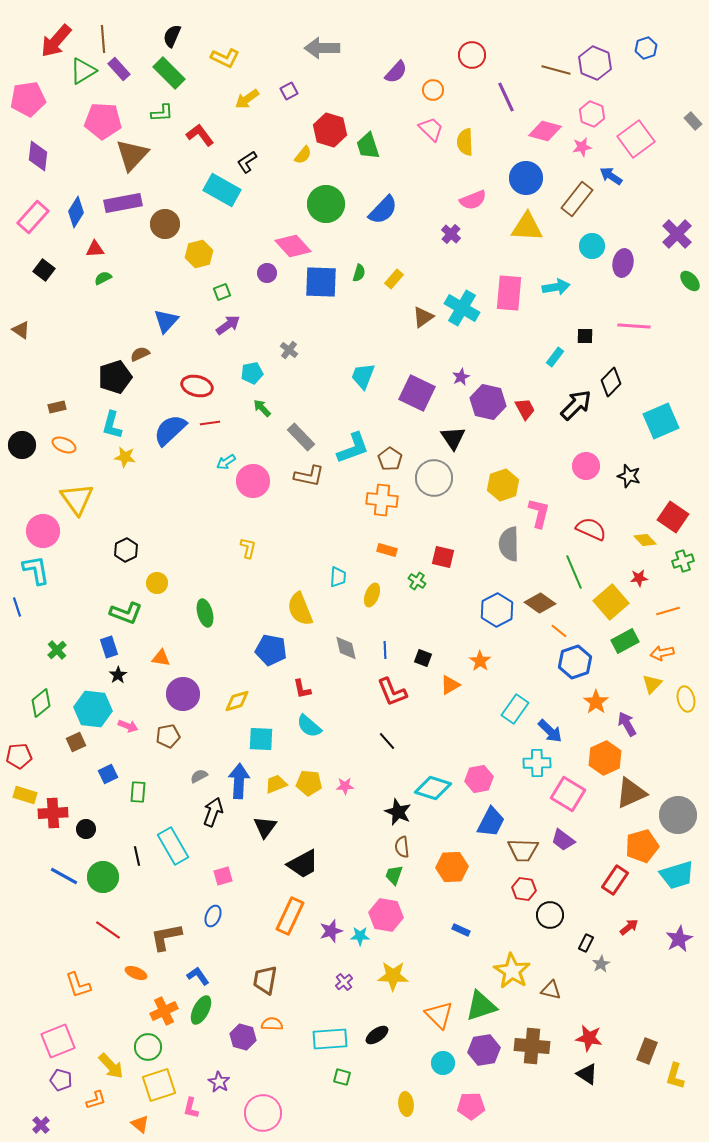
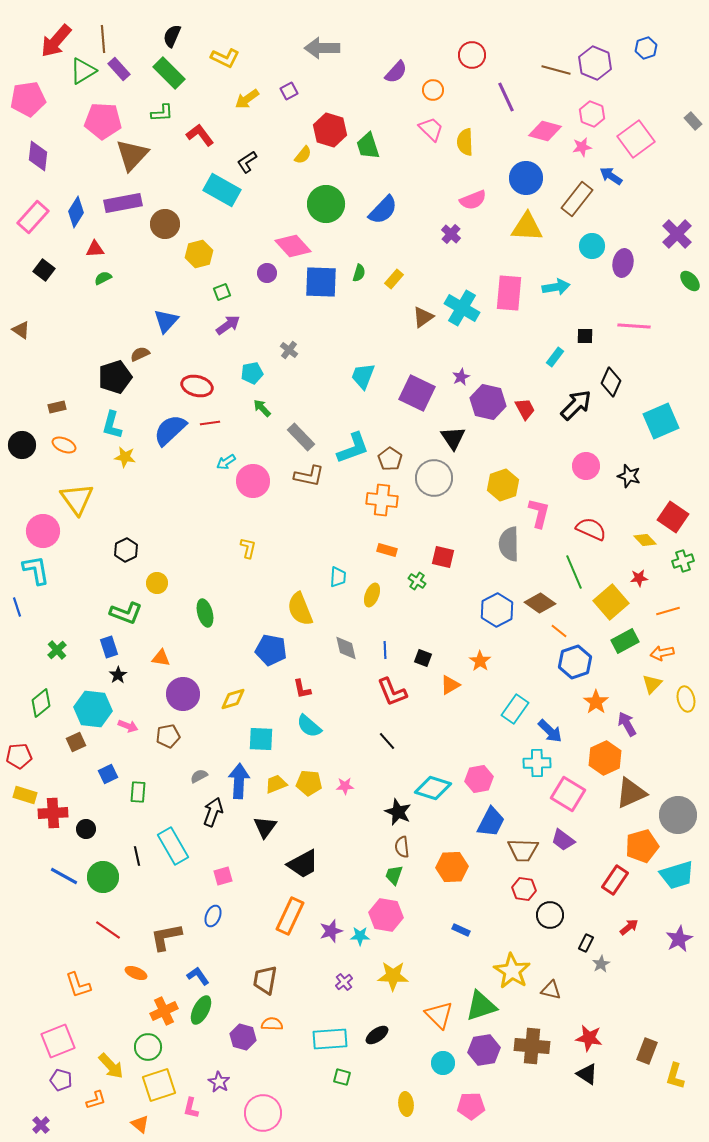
black diamond at (611, 382): rotated 20 degrees counterclockwise
yellow diamond at (237, 701): moved 4 px left, 2 px up
